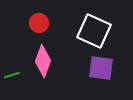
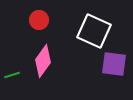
red circle: moved 3 px up
pink diamond: rotated 16 degrees clockwise
purple square: moved 13 px right, 4 px up
